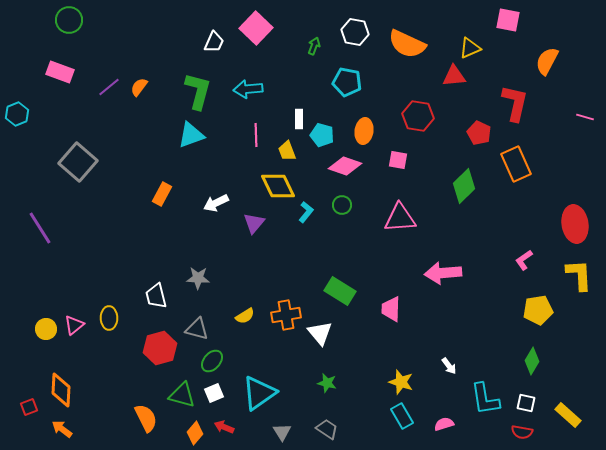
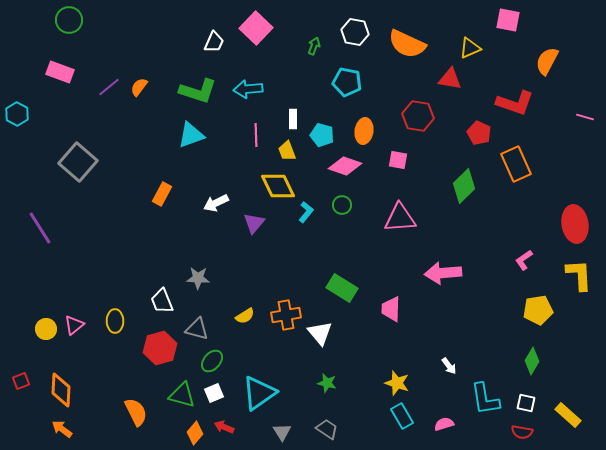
red triangle at (454, 76): moved 4 px left, 3 px down; rotated 15 degrees clockwise
green L-shape at (198, 91): rotated 93 degrees clockwise
red L-shape at (515, 103): rotated 96 degrees clockwise
cyan hexagon at (17, 114): rotated 10 degrees counterclockwise
white rectangle at (299, 119): moved 6 px left
green rectangle at (340, 291): moved 2 px right, 3 px up
white trapezoid at (156, 296): moved 6 px right, 5 px down; rotated 8 degrees counterclockwise
yellow ellipse at (109, 318): moved 6 px right, 3 px down
yellow star at (401, 382): moved 4 px left, 1 px down
red square at (29, 407): moved 8 px left, 26 px up
orange semicircle at (146, 418): moved 10 px left, 6 px up
